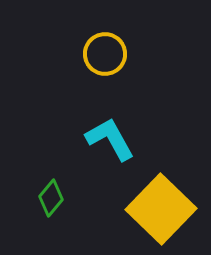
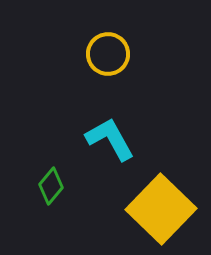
yellow circle: moved 3 px right
green diamond: moved 12 px up
